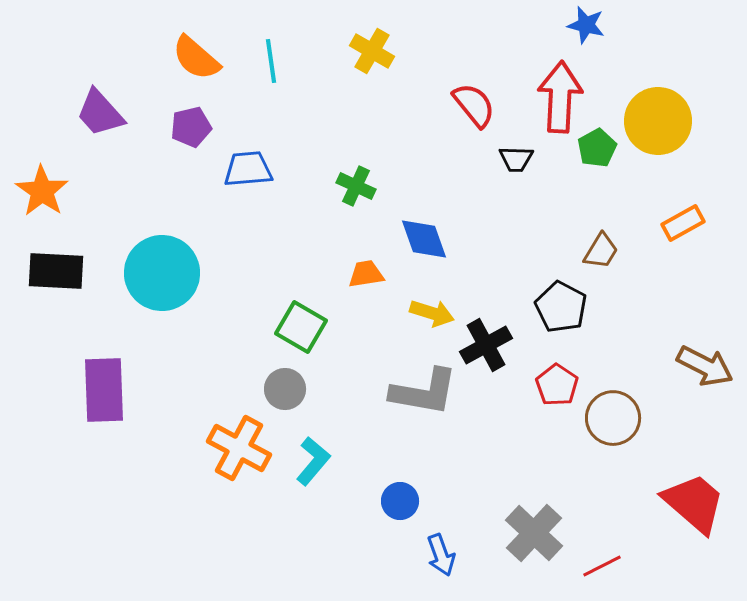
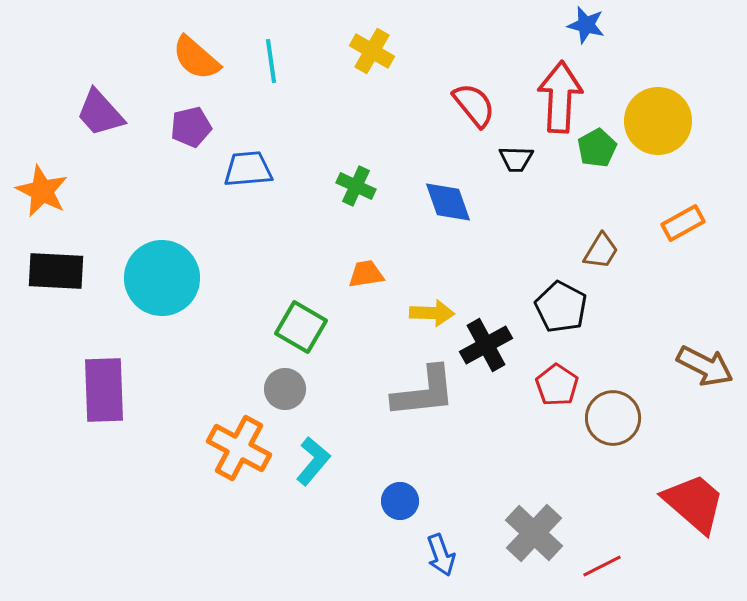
orange star: rotated 8 degrees counterclockwise
blue diamond: moved 24 px right, 37 px up
cyan circle: moved 5 px down
yellow arrow: rotated 15 degrees counterclockwise
gray L-shape: rotated 16 degrees counterclockwise
